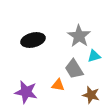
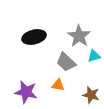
black ellipse: moved 1 px right, 3 px up
gray trapezoid: moved 8 px left, 7 px up; rotated 15 degrees counterclockwise
